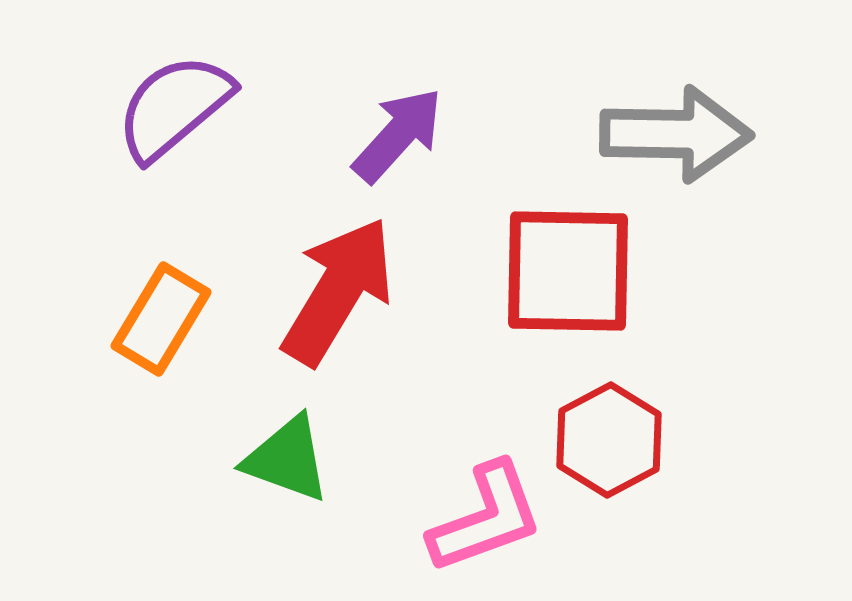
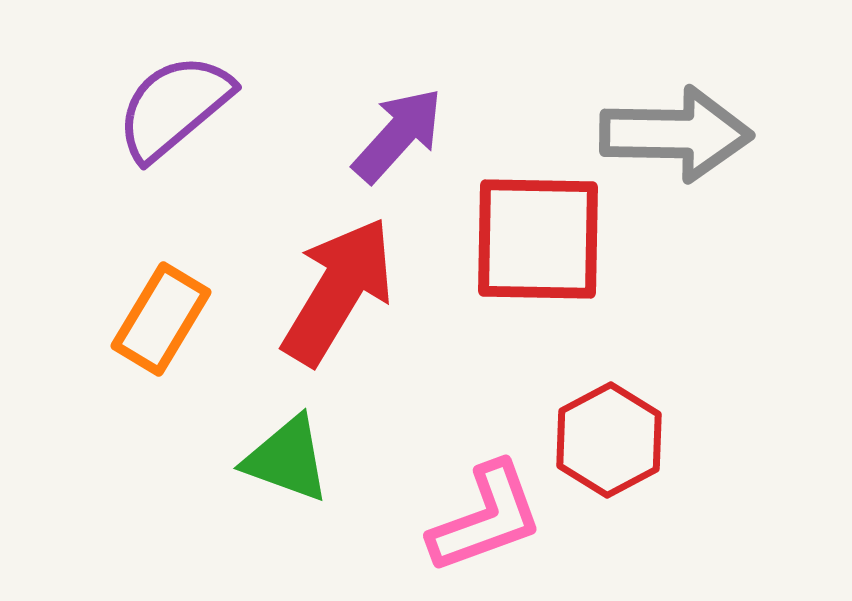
red square: moved 30 px left, 32 px up
